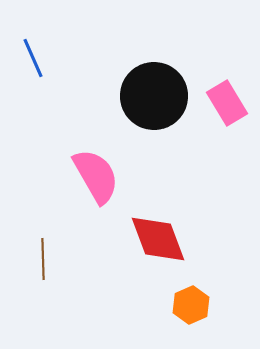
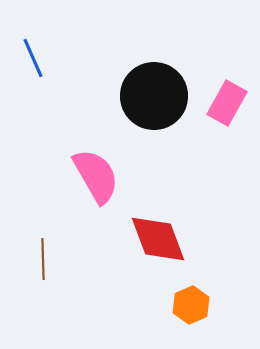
pink rectangle: rotated 60 degrees clockwise
